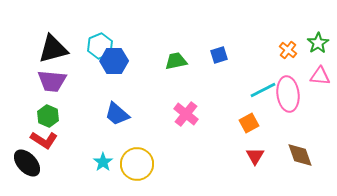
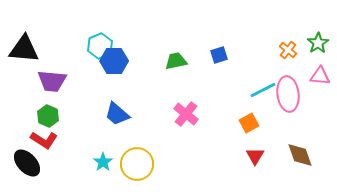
black triangle: moved 29 px left; rotated 20 degrees clockwise
